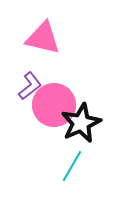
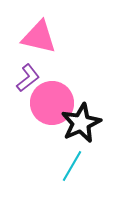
pink triangle: moved 4 px left, 1 px up
purple L-shape: moved 2 px left, 8 px up
pink circle: moved 2 px left, 2 px up
